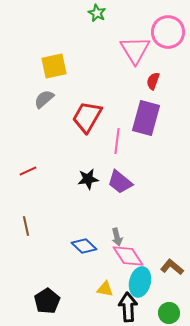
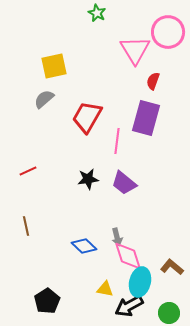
purple trapezoid: moved 4 px right, 1 px down
pink diamond: rotated 16 degrees clockwise
black arrow: moved 1 px right, 1 px up; rotated 116 degrees counterclockwise
